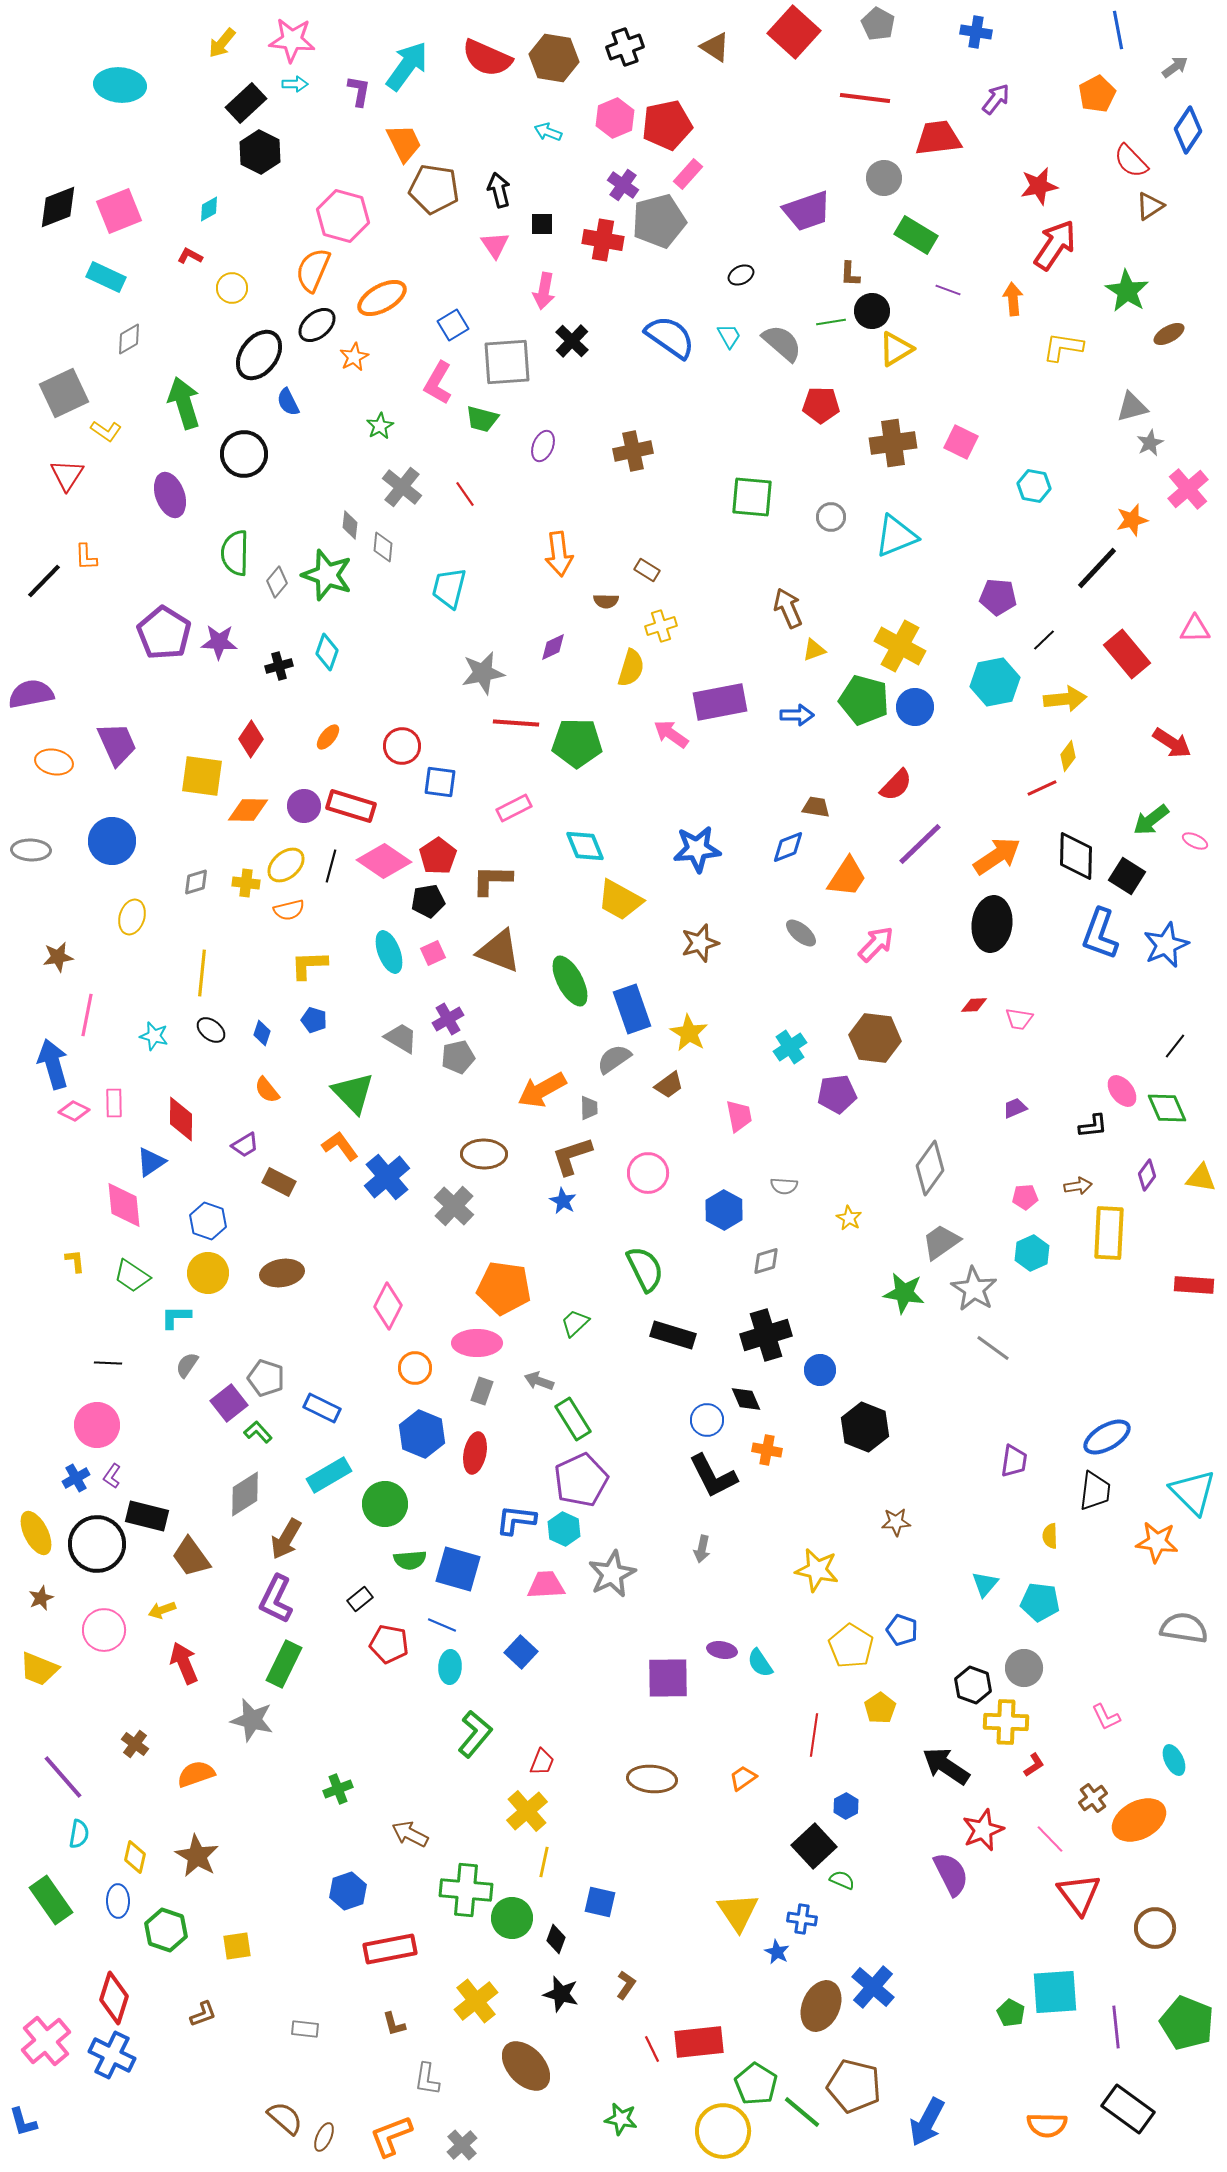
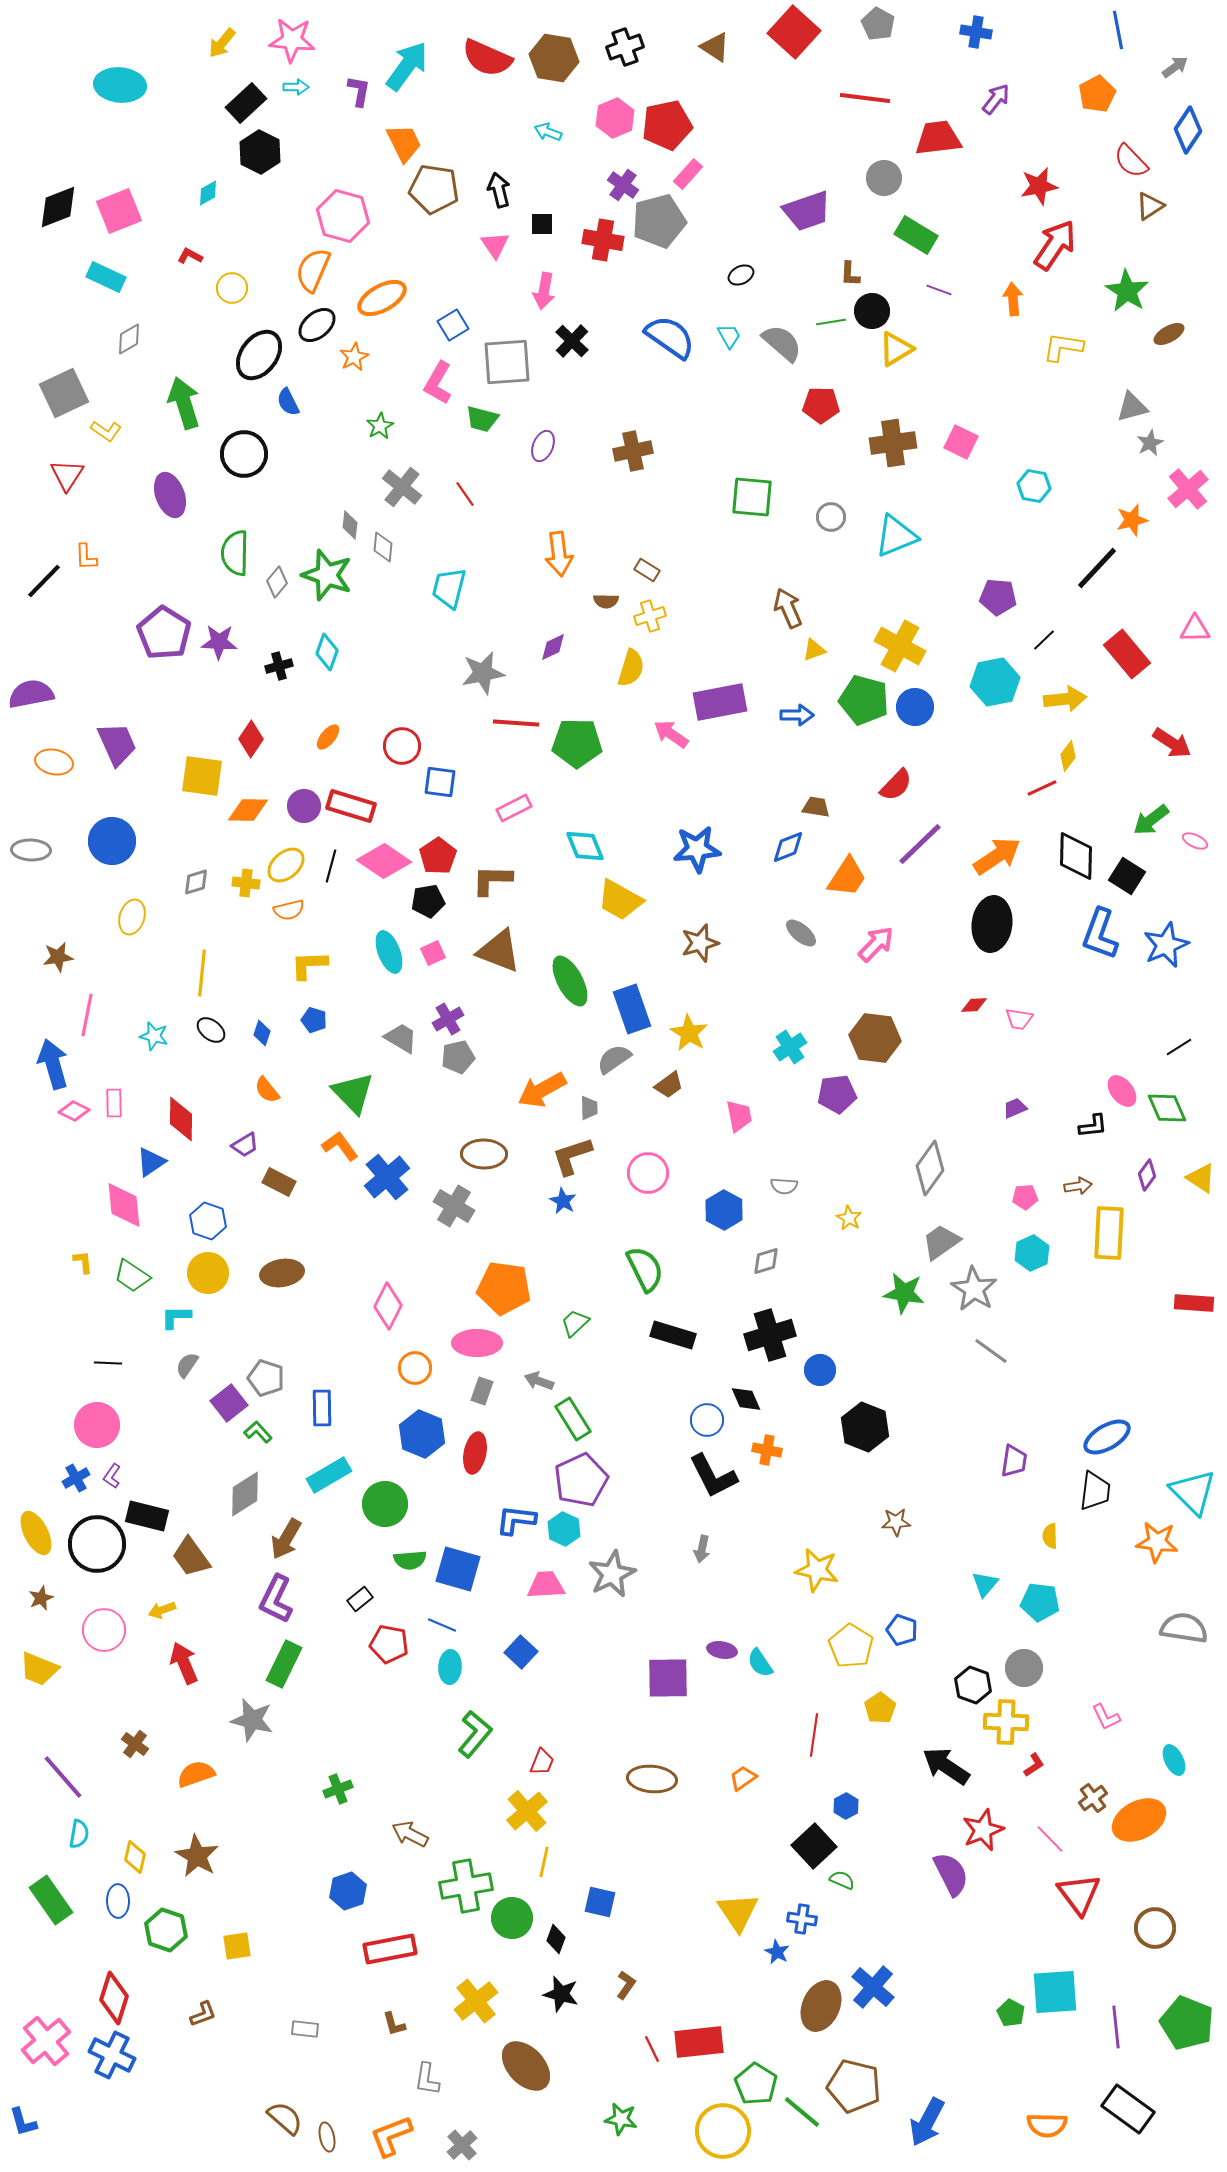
cyan arrow at (295, 84): moved 1 px right, 3 px down
cyan diamond at (209, 209): moved 1 px left, 16 px up
purple line at (948, 290): moved 9 px left
yellow cross at (661, 626): moved 11 px left, 10 px up
black line at (1175, 1046): moved 4 px right, 1 px down; rotated 20 degrees clockwise
yellow triangle at (1201, 1178): rotated 24 degrees clockwise
gray cross at (454, 1206): rotated 12 degrees counterclockwise
yellow L-shape at (75, 1261): moved 8 px right, 1 px down
red rectangle at (1194, 1285): moved 18 px down
black cross at (766, 1335): moved 4 px right
gray line at (993, 1348): moved 2 px left, 3 px down
blue rectangle at (322, 1408): rotated 63 degrees clockwise
green cross at (466, 1890): moved 4 px up; rotated 15 degrees counterclockwise
brown ellipse at (324, 2137): moved 3 px right; rotated 36 degrees counterclockwise
